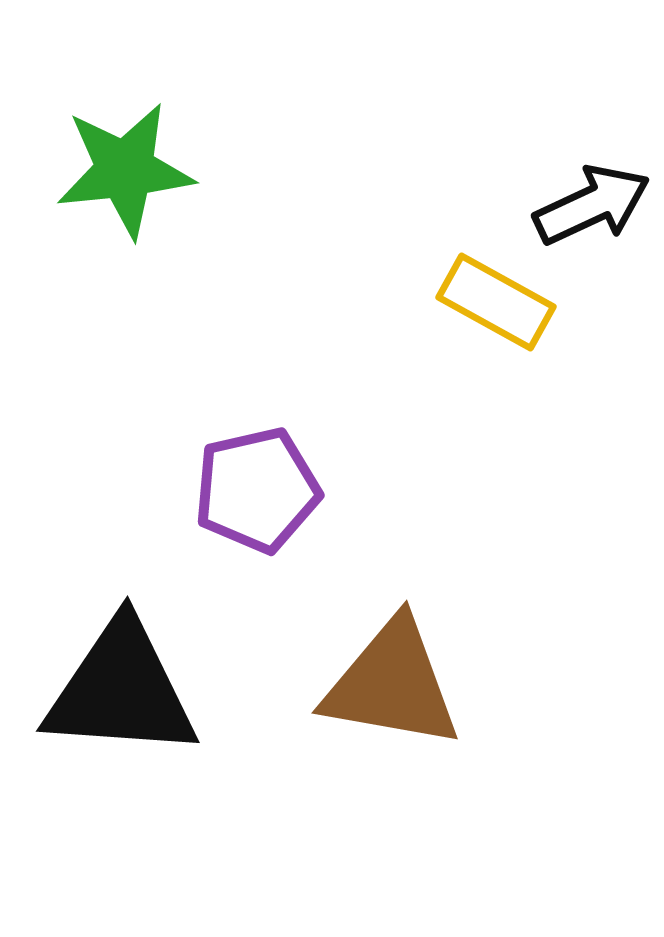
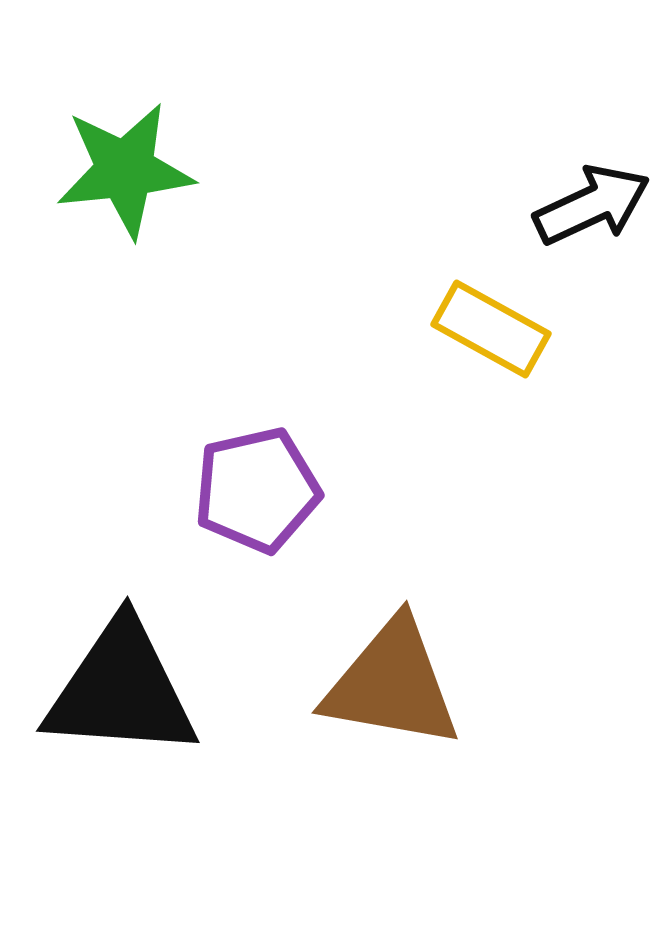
yellow rectangle: moved 5 px left, 27 px down
